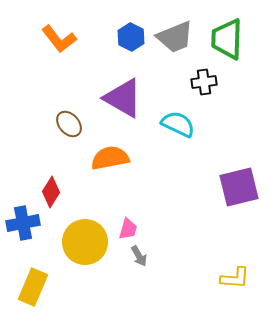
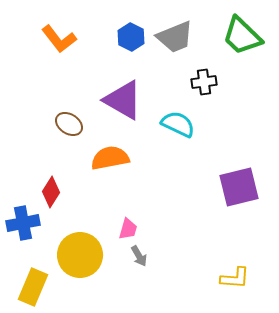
green trapezoid: moved 15 px right, 3 px up; rotated 48 degrees counterclockwise
purple triangle: moved 2 px down
brown ellipse: rotated 16 degrees counterclockwise
yellow circle: moved 5 px left, 13 px down
